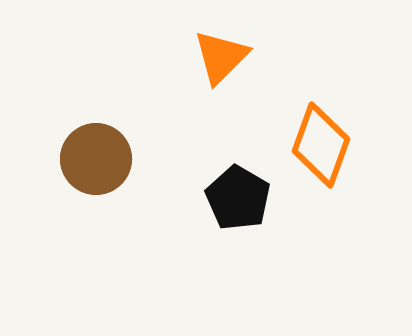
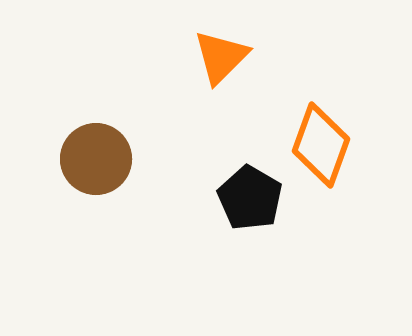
black pentagon: moved 12 px right
